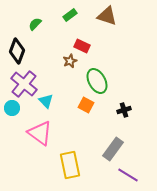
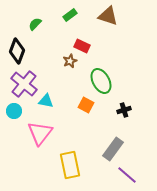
brown triangle: moved 1 px right
green ellipse: moved 4 px right
cyan triangle: rotated 35 degrees counterclockwise
cyan circle: moved 2 px right, 3 px down
pink triangle: rotated 32 degrees clockwise
purple line: moved 1 px left; rotated 10 degrees clockwise
